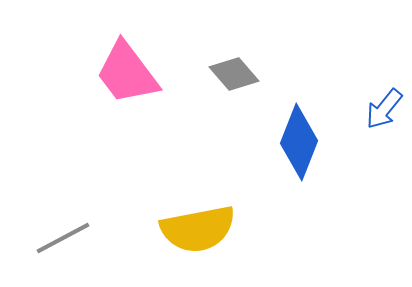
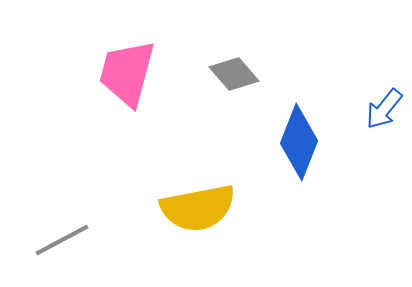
pink trapezoid: rotated 52 degrees clockwise
yellow semicircle: moved 21 px up
gray line: moved 1 px left, 2 px down
